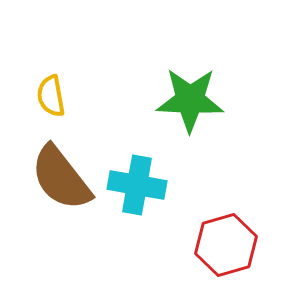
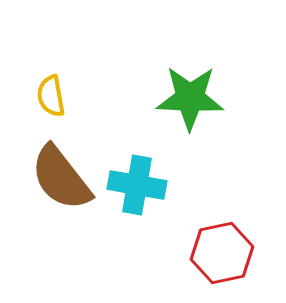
green star: moved 2 px up
red hexagon: moved 4 px left, 8 px down; rotated 4 degrees clockwise
